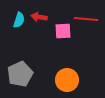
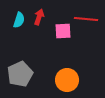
red arrow: rotated 98 degrees clockwise
